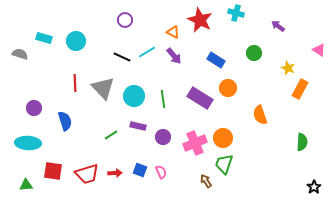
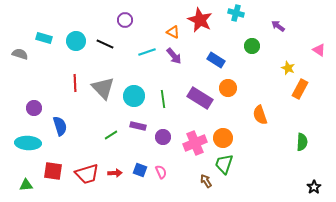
cyan line at (147, 52): rotated 12 degrees clockwise
green circle at (254, 53): moved 2 px left, 7 px up
black line at (122, 57): moved 17 px left, 13 px up
blue semicircle at (65, 121): moved 5 px left, 5 px down
